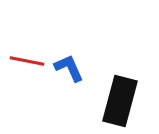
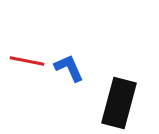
black rectangle: moved 1 px left, 2 px down
